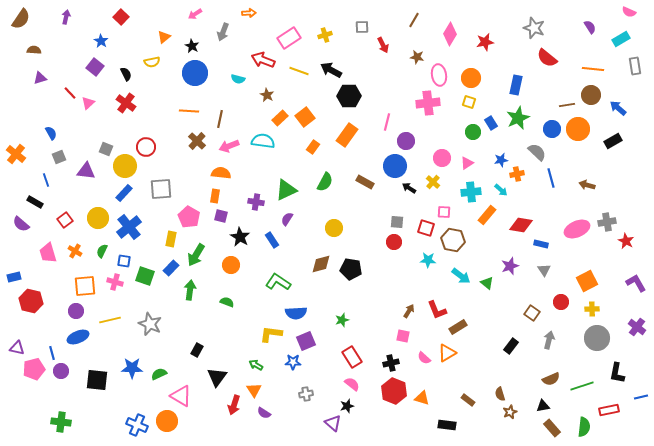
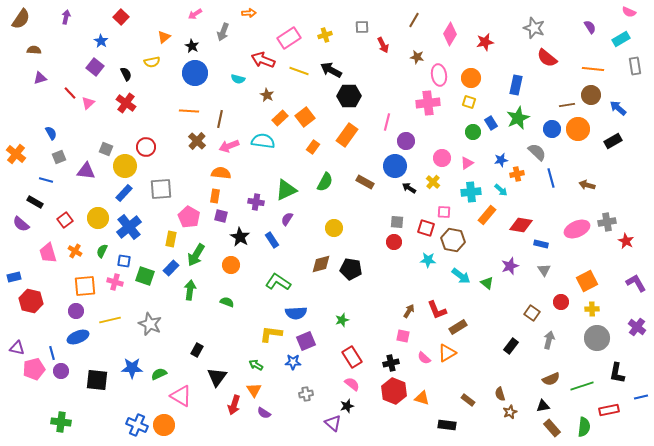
blue line at (46, 180): rotated 56 degrees counterclockwise
orange circle at (167, 421): moved 3 px left, 4 px down
